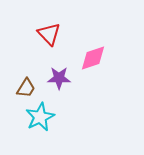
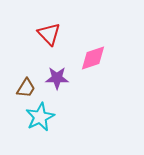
purple star: moved 2 px left
